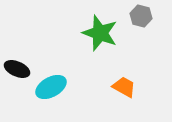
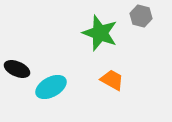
orange trapezoid: moved 12 px left, 7 px up
